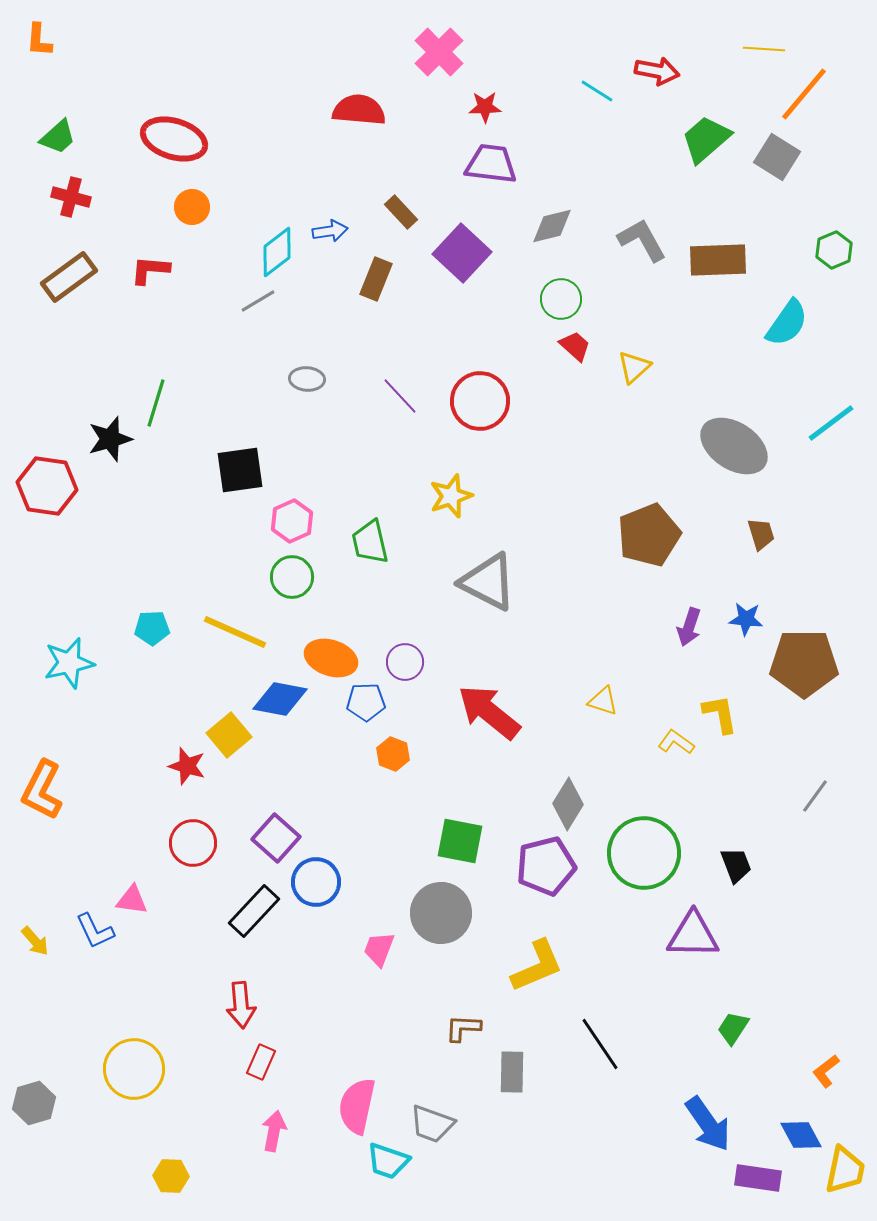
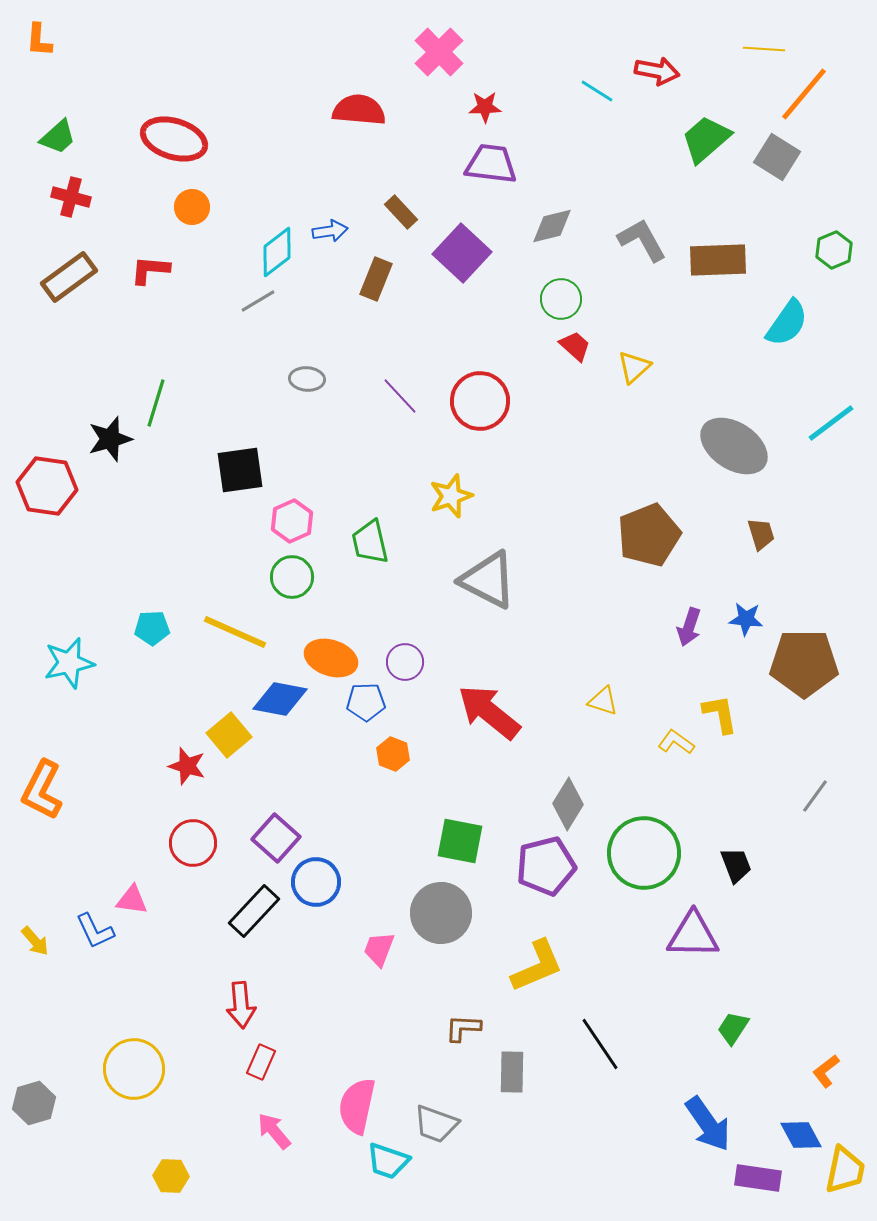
gray triangle at (488, 582): moved 2 px up
gray trapezoid at (432, 1124): moved 4 px right
pink arrow at (274, 1131): rotated 51 degrees counterclockwise
